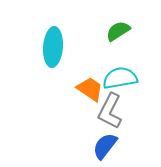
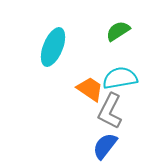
cyan ellipse: rotated 18 degrees clockwise
